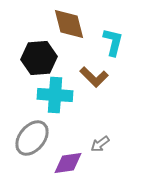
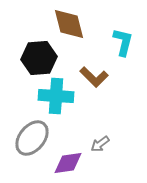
cyan L-shape: moved 10 px right
cyan cross: moved 1 px right, 1 px down
